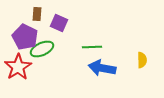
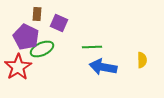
purple pentagon: moved 1 px right
blue arrow: moved 1 px right, 1 px up
